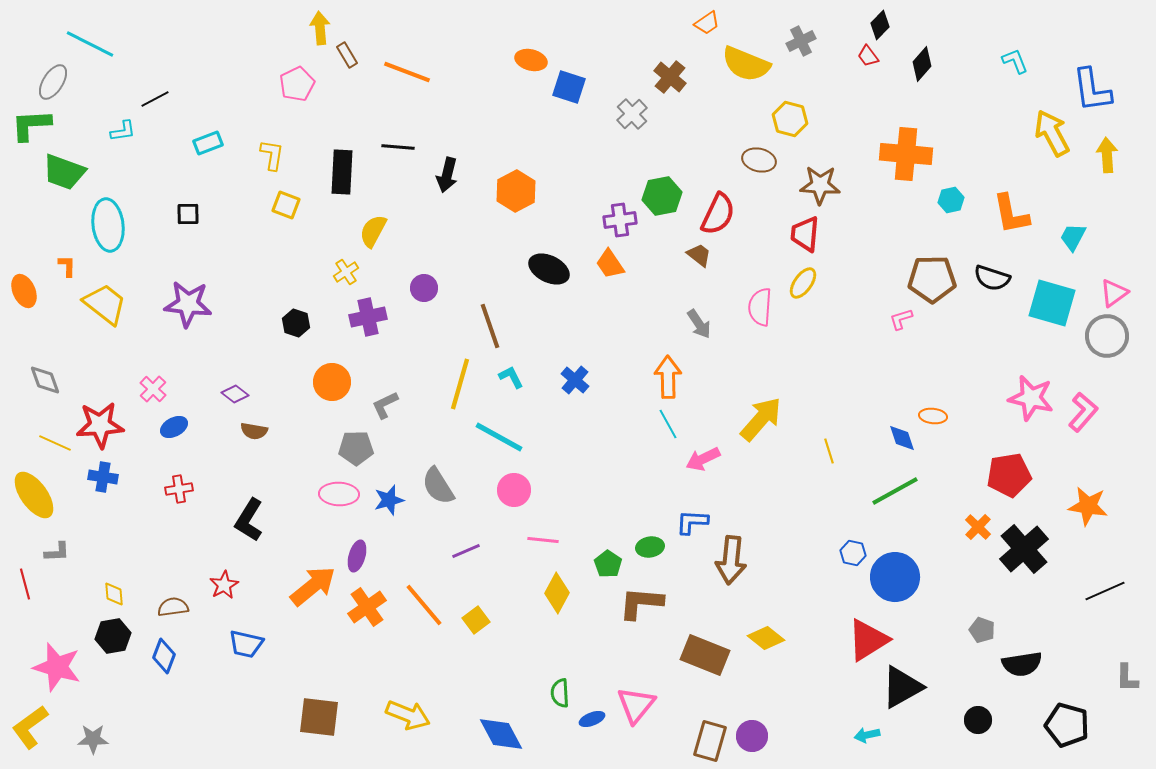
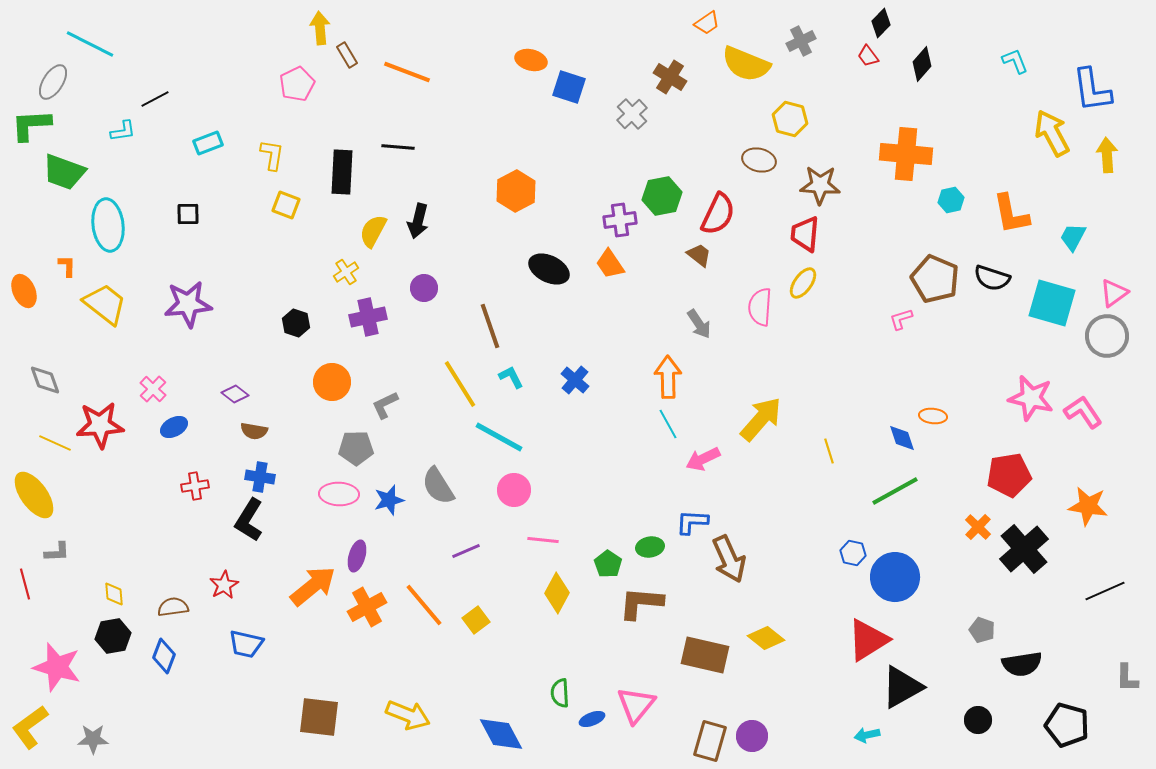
black diamond at (880, 25): moved 1 px right, 2 px up
brown cross at (670, 77): rotated 8 degrees counterclockwise
black arrow at (447, 175): moved 29 px left, 46 px down
brown pentagon at (932, 279): moved 3 px right; rotated 24 degrees clockwise
purple star at (188, 304): rotated 12 degrees counterclockwise
yellow line at (460, 384): rotated 48 degrees counterclockwise
pink L-shape at (1083, 412): rotated 75 degrees counterclockwise
blue cross at (103, 477): moved 157 px right
red cross at (179, 489): moved 16 px right, 3 px up
brown arrow at (731, 560): moved 2 px left, 1 px up; rotated 30 degrees counterclockwise
orange cross at (367, 607): rotated 6 degrees clockwise
brown rectangle at (705, 655): rotated 9 degrees counterclockwise
